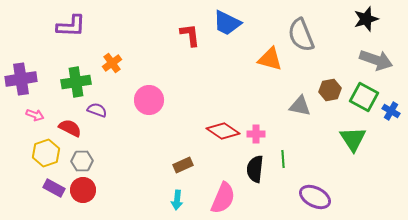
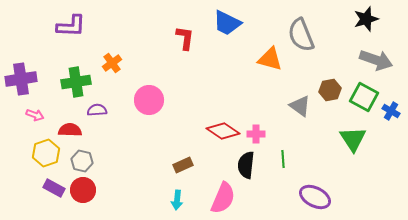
red L-shape: moved 5 px left, 3 px down; rotated 15 degrees clockwise
gray triangle: rotated 25 degrees clockwise
purple semicircle: rotated 24 degrees counterclockwise
red semicircle: moved 2 px down; rotated 25 degrees counterclockwise
gray hexagon: rotated 15 degrees clockwise
black semicircle: moved 9 px left, 4 px up
